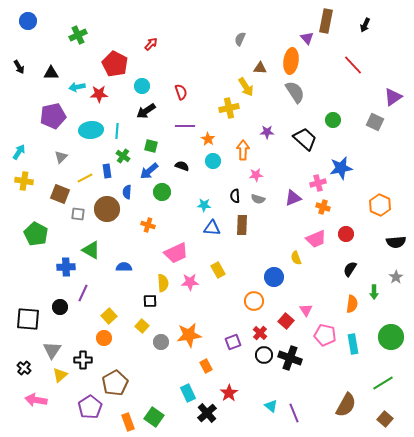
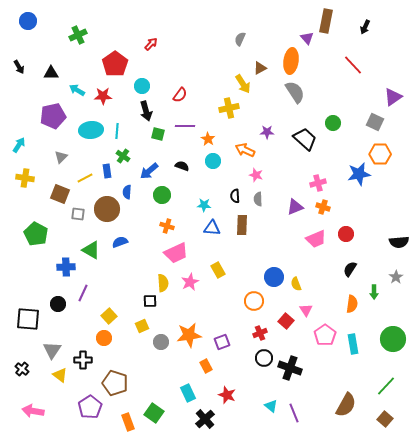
black arrow at (365, 25): moved 2 px down
red pentagon at (115, 64): rotated 10 degrees clockwise
brown triangle at (260, 68): rotated 32 degrees counterclockwise
cyan arrow at (77, 87): moved 3 px down; rotated 42 degrees clockwise
yellow arrow at (246, 87): moved 3 px left, 3 px up
red semicircle at (181, 92): moved 1 px left, 3 px down; rotated 56 degrees clockwise
red star at (99, 94): moved 4 px right, 2 px down
black arrow at (146, 111): rotated 72 degrees counterclockwise
green circle at (333, 120): moved 3 px down
green square at (151, 146): moved 7 px right, 12 px up
orange arrow at (243, 150): moved 2 px right; rotated 66 degrees counterclockwise
cyan arrow at (19, 152): moved 7 px up
blue star at (341, 168): moved 18 px right, 6 px down
pink star at (256, 175): rotated 24 degrees clockwise
yellow cross at (24, 181): moved 1 px right, 3 px up
green circle at (162, 192): moved 3 px down
purple triangle at (293, 198): moved 2 px right, 9 px down
gray semicircle at (258, 199): rotated 72 degrees clockwise
orange hexagon at (380, 205): moved 51 px up; rotated 25 degrees counterclockwise
orange cross at (148, 225): moved 19 px right, 1 px down
black semicircle at (396, 242): moved 3 px right
yellow semicircle at (296, 258): moved 26 px down
blue semicircle at (124, 267): moved 4 px left, 25 px up; rotated 21 degrees counterclockwise
pink star at (190, 282): rotated 24 degrees counterclockwise
black circle at (60, 307): moved 2 px left, 3 px up
yellow square at (142, 326): rotated 24 degrees clockwise
red cross at (260, 333): rotated 24 degrees clockwise
pink pentagon at (325, 335): rotated 25 degrees clockwise
green circle at (391, 337): moved 2 px right, 2 px down
purple square at (233, 342): moved 11 px left
black circle at (264, 355): moved 3 px down
black cross at (290, 358): moved 10 px down
black cross at (24, 368): moved 2 px left, 1 px down
yellow triangle at (60, 375): rotated 42 degrees counterclockwise
brown pentagon at (115, 383): rotated 25 degrees counterclockwise
green line at (383, 383): moved 3 px right, 3 px down; rotated 15 degrees counterclockwise
red star at (229, 393): moved 2 px left, 2 px down; rotated 18 degrees counterclockwise
pink arrow at (36, 400): moved 3 px left, 11 px down
black cross at (207, 413): moved 2 px left, 6 px down
green square at (154, 417): moved 4 px up
